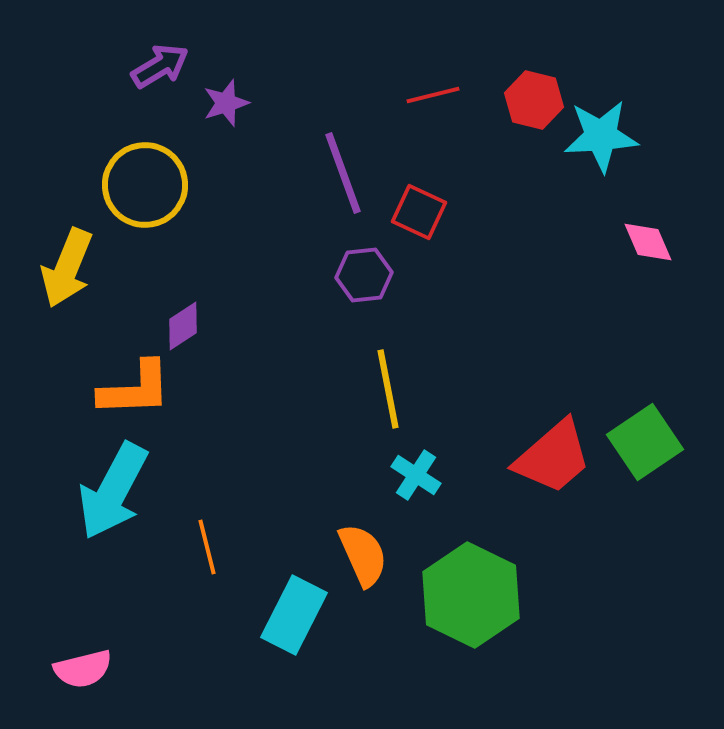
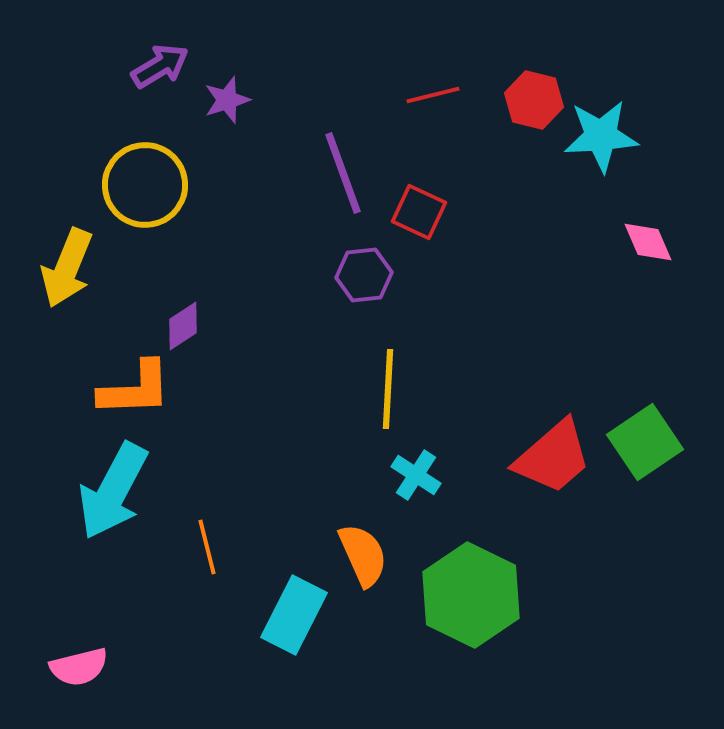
purple star: moved 1 px right, 3 px up
yellow line: rotated 14 degrees clockwise
pink semicircle: moved 4 px left, 2 px up
